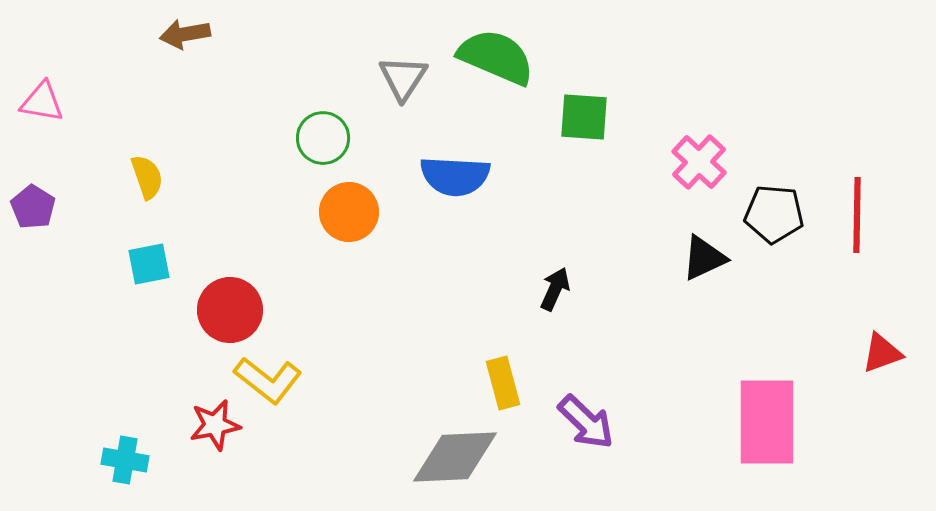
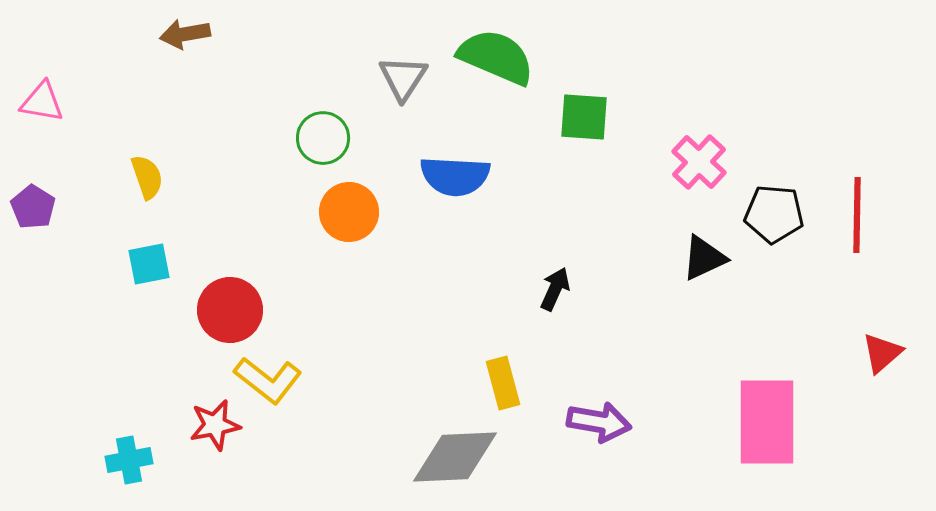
red triangle: rotated 21 degrees counterclockwise
purple arrow: moved 13 px right; rotated 34 degrees counterclockwise
cyan cross: moved 4 px right; rotated 21 degrees counterclockwise
